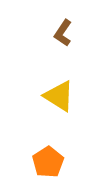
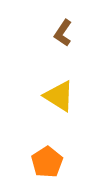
orange pentagon: moved 1 px left
